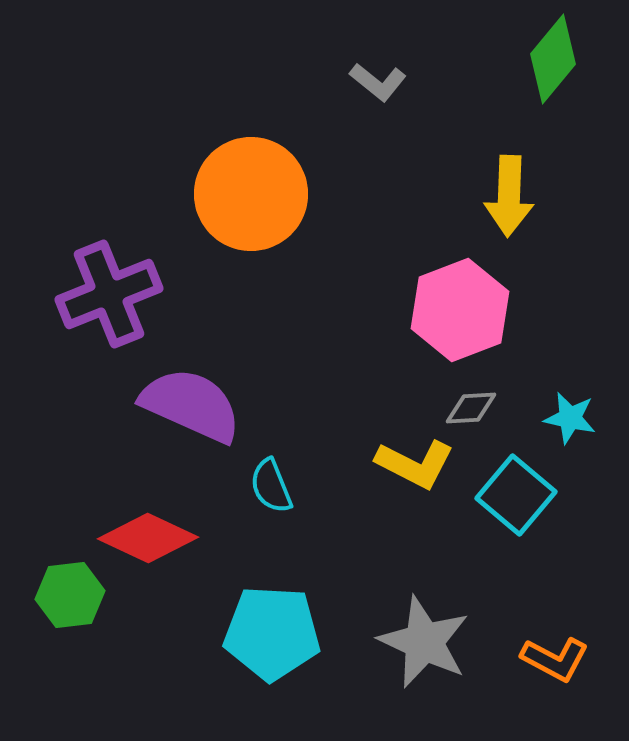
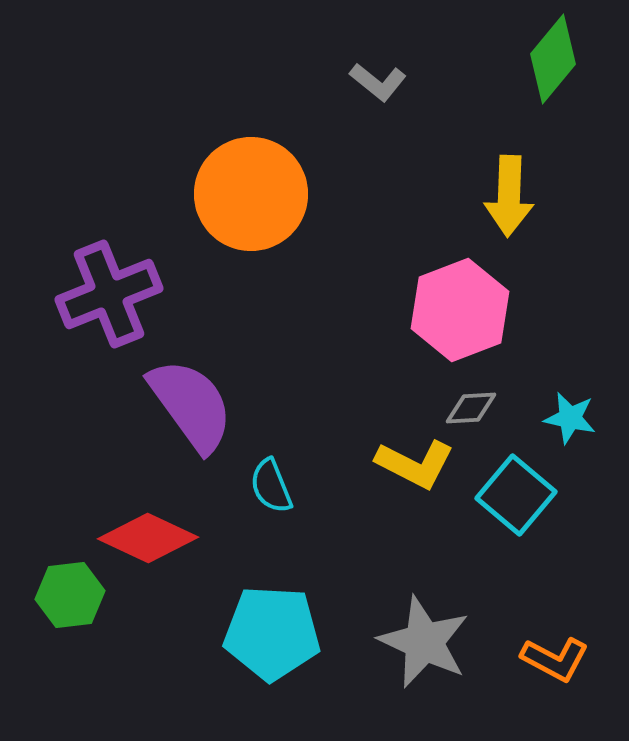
purple semicircle: rotated 30 degrees clockwise
